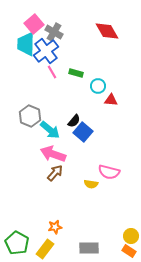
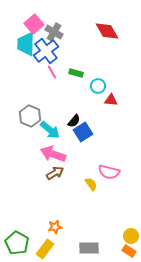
blue square: rotated 18 degrees clockwise
brown arrow: rotated 18 degrees clockwise
yellow semicircle: rotated 136 degrees counterclockwise
